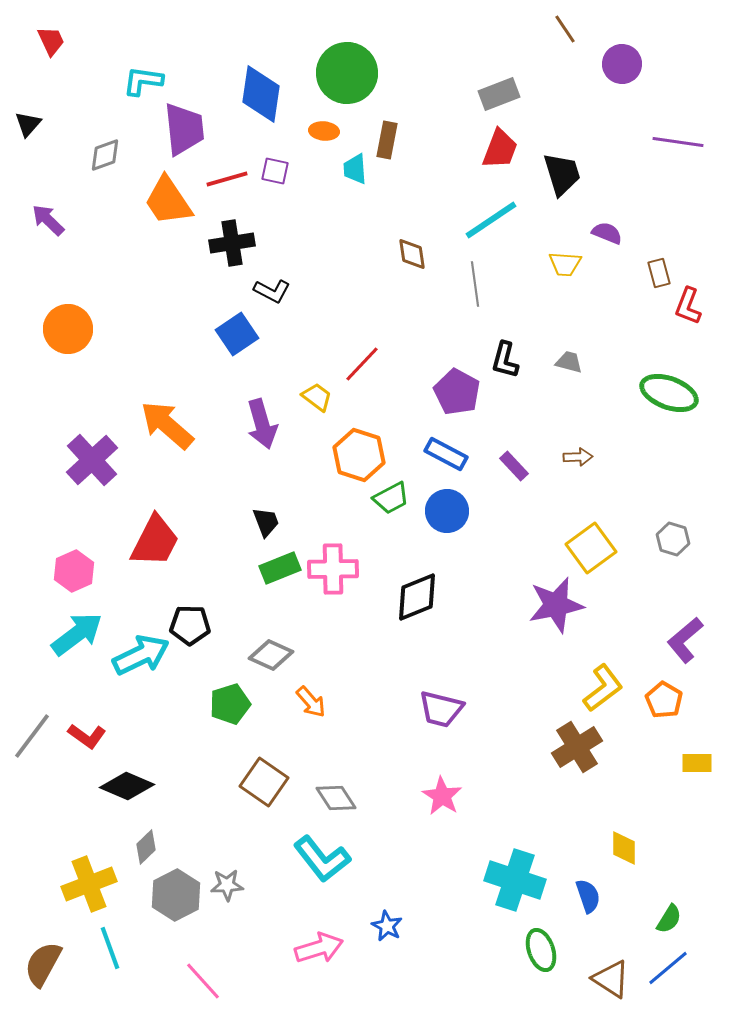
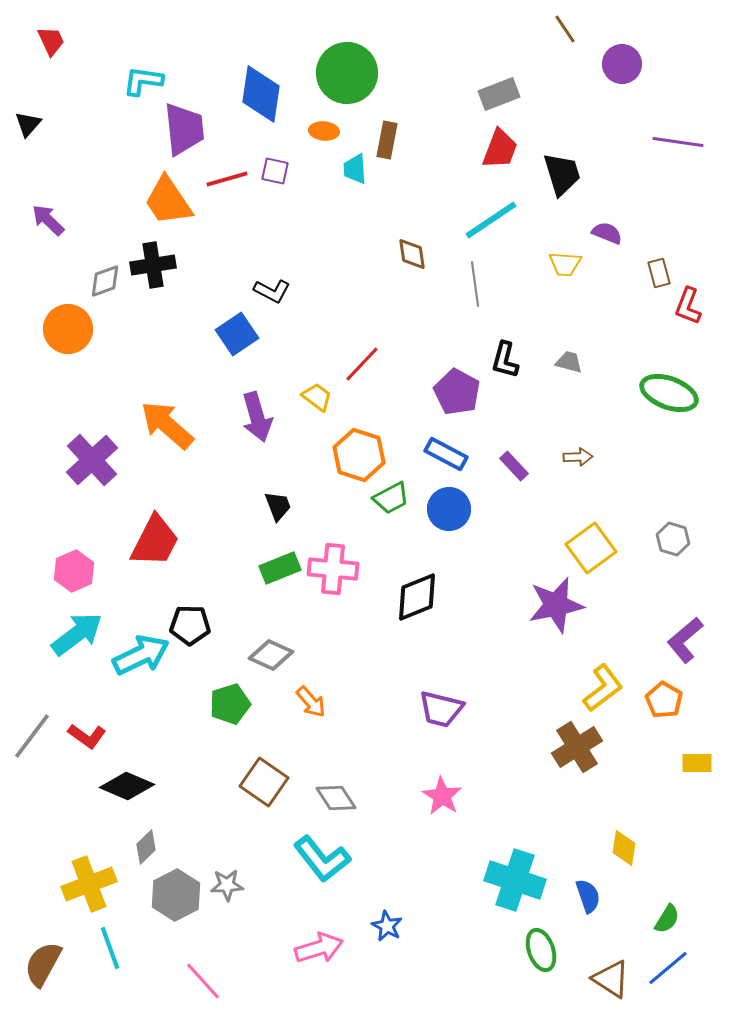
gray diamond at (105, 155): moved 126 px down
black cross at (232, 243): moved 79 px left, 22 px down
purple arrow at (262, 424): moved 5 px left, 7 px up
blue circle at (447, 511): moved 2 px right, 2 px up
black trapezoid at (266, 522): moved 12 px right, 16 px up
pink cross at (333, 569): rotated 6 degrees clockwise
yellow diamond at (624, 848): rotated 9 degrees clockwise
green semicircle at (669, 919): moved 2 px left
